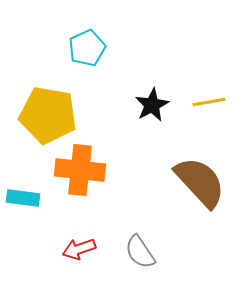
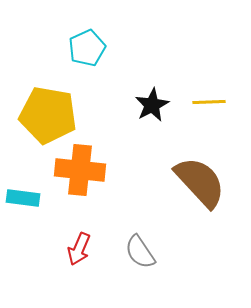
yellow line: rotated 8 degrees clockwise
red arrow: rotated 48 degrees counterclockwise
